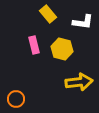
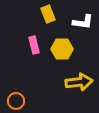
yellow rectangle: rotated 18 degrees clockwise
yellow hexagon: rotated 15 degrees counterclockwise
orange circle: moved 2 px down
